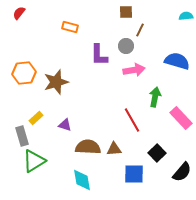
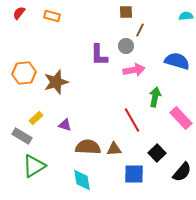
orange rectangle: moved 18 px left, 11 px up
gray rectangle: rotated 42 degrees counterclockwise
green triangle: moved 5 px down
